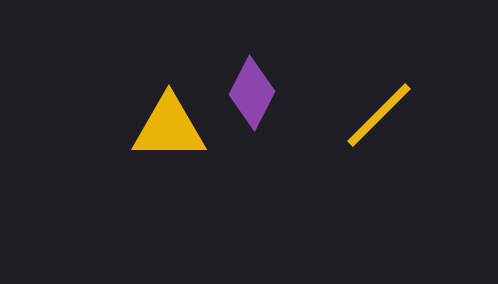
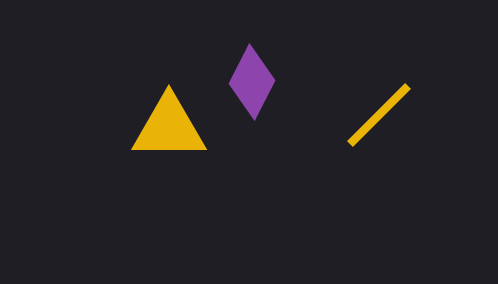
purple diamond: moved 11 px up
